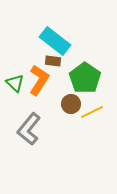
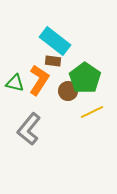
green triangle: rotated 30 degrees counterclockwise
brown circle: moved 3 px left, 13 px up
